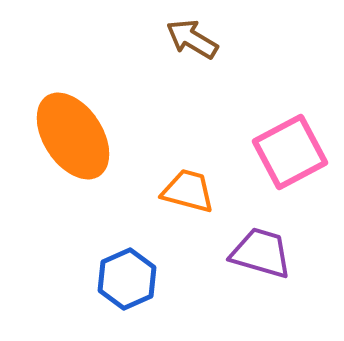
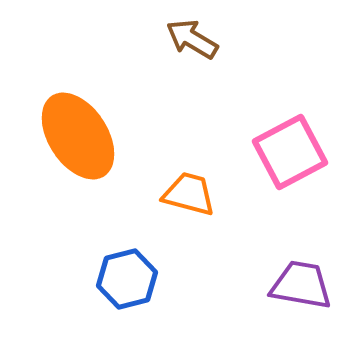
orange ellipse: moved 5 px right
orange trapezoid: moved 1 px right, 3 px down
purple trapezoid: moved 40 px right, 32 px down; rotated 6 degrees counterclockwise
blue hexagon: rotated 10 degrees clockwise
